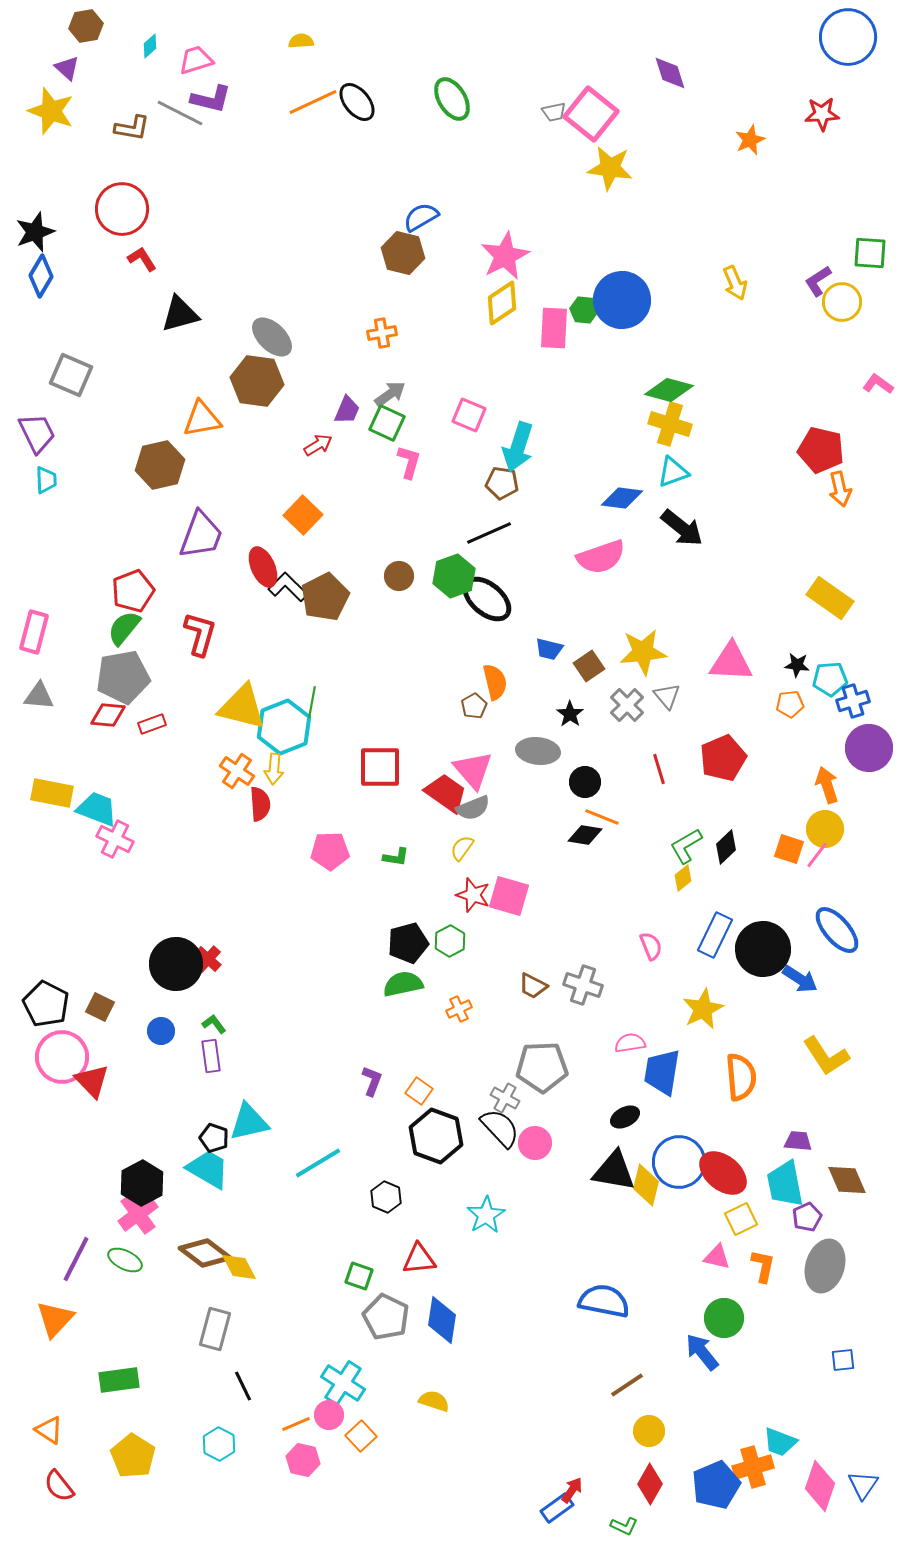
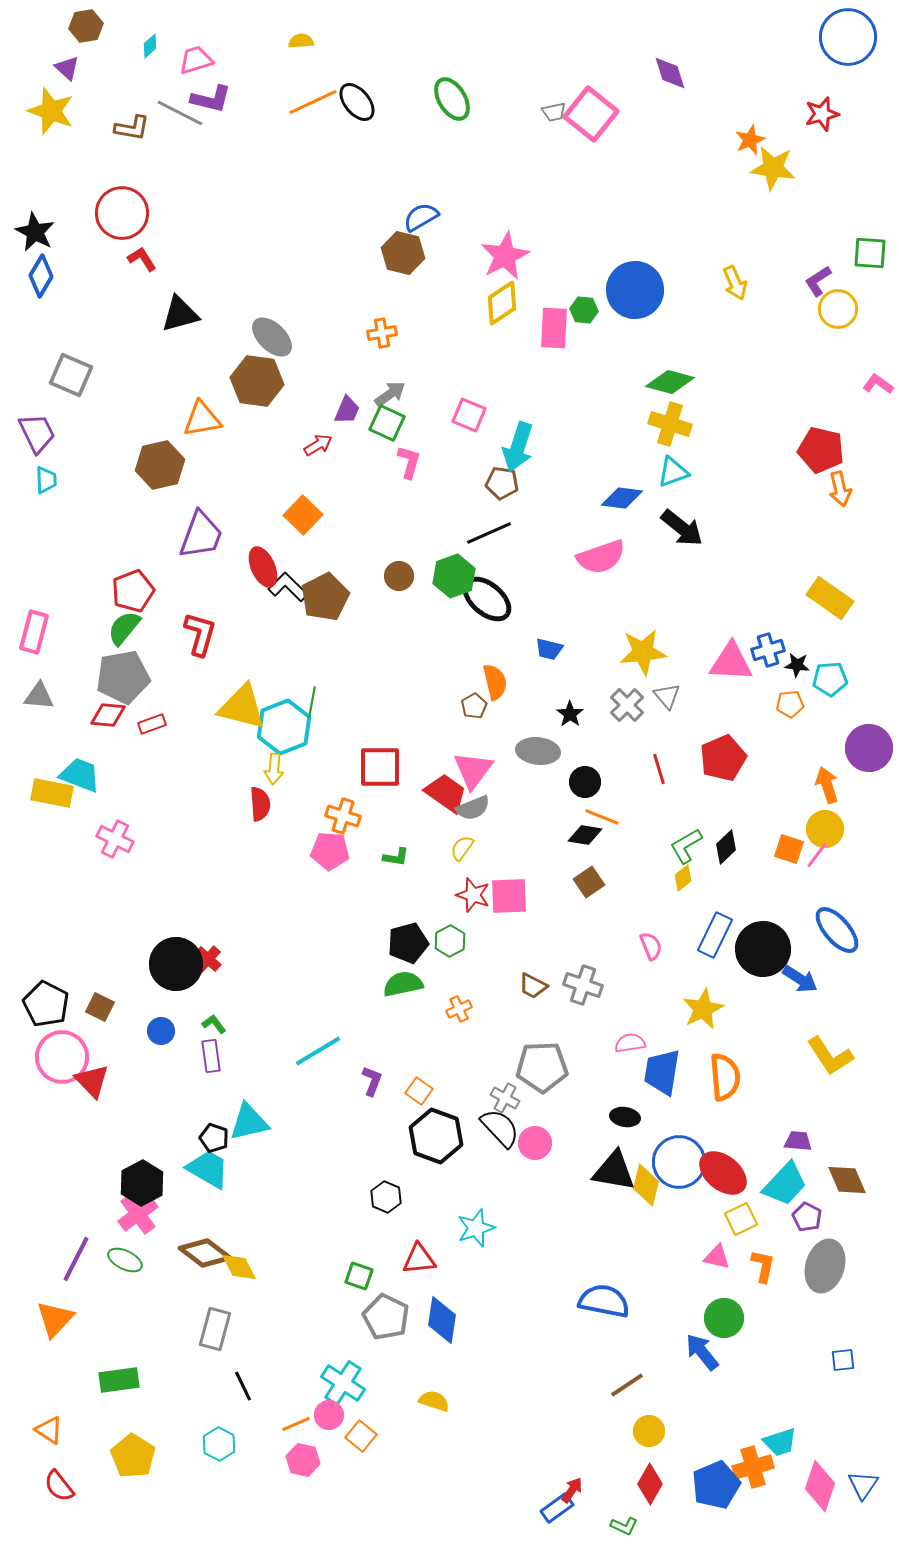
red star at (822, 114): rotated 12 degrees counterclockwise
yellow star at (610, 168): moved 163 px right
red circle at (122, 209): moved 4 px down
black star at (35, 232): rotated 24 degrees counterclockwise
blue circle at (622, 300): moved 13 px right, 10 px up
yellow circle at (842, 302): moved 4 px left, 7 px down
green diamond at (669, 390): moved 1 px right, 8 px up
brown square at (589, 666): moved 216 px down
blue cross at (853, 701): moved 85 px left, 51 px up
pink triangle at (473, 770): rotated 18 degrees clockwise
orange cross at (237, 771): moved 106 px right, 45 px down; rotated 16 degrees counterclockwise
cyan trapezoid at (97, 809): moved 17 px left, 34 px up
pink pentagon at (330, 851): rotated 6 degrees clockwise
pink square at (509, 896): rotated 18 degrees counterclockwise
yellow L-shape at (826, 1056): moved 4 px right
orange semicircle at (741, 1077): moved 16 px left
black ellipse at (625, 1117): rotated 36 degrees clockwise
cyan line at (318, 1163): moved 112 px up
cyan trapezoid at (785, 1184): rotated 126 degrees counterclockwise
cyan star at (486, 1215): moved 10 px left, 13 px down; rotated 12 degrees clockwise
purple pentagon at (807, 1217): rotated 20 degrees counterclockwise
orange square at (361, 1436): rotated 8 degrees counterclockwise
cyan trapezoid at (780, 1442): rotated 39 degrees counterclockwise
